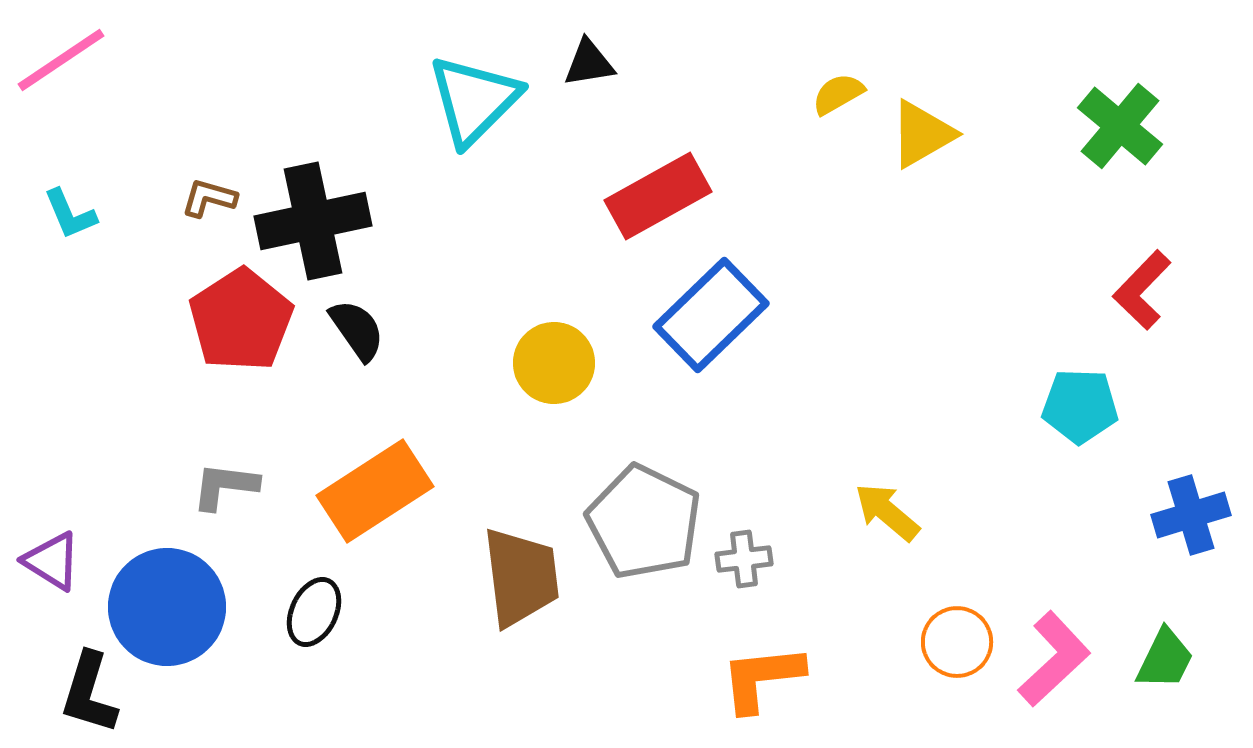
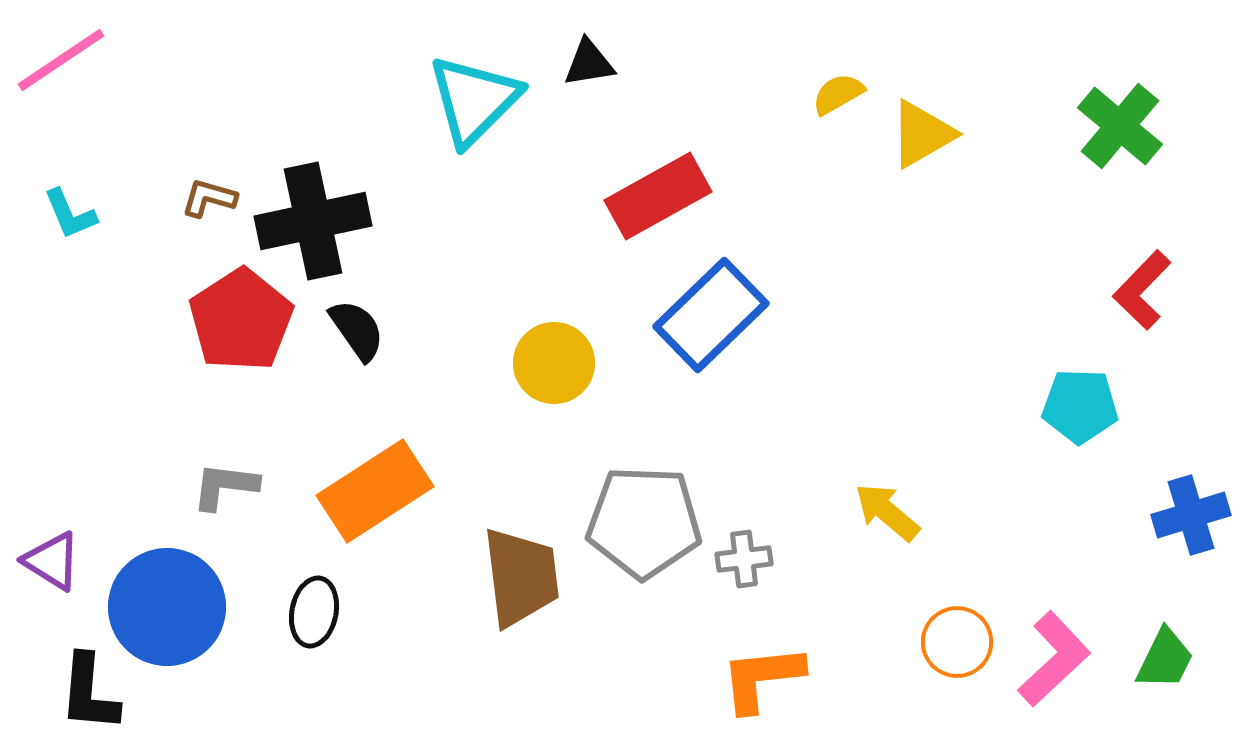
gray pentagon: rotated 24 degrees counterclockwise
black ellipse: rotated 14 degrees counterclockwise
black L-shape: rotated 12 degrees counterclockwise
